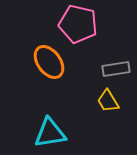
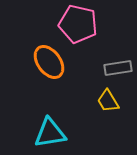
gray rectangle: moved 2 px right, 1 px up
